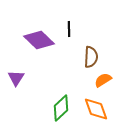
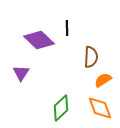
black line: moved 2 px left, 1 px up
purple triangle: moved 5 px right, 5 px up
orange diamond: moved 4 px right, 1 px up
